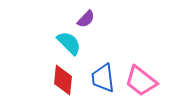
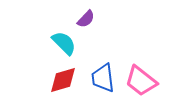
cyan semicircle: moved 5 px left
red diamond: rotated 68 degrees clockwise
